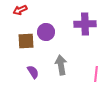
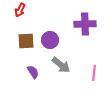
red arrow: rotated 40 degrees counterclockwise
purple circle: moved 4 px right, 8 px down
gray arrow: rotated 138 degrees clockwise
pink line: moved 2 px left, 1 px up
